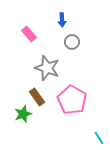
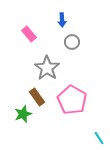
gray star: rotated 15 degrees clockwise
